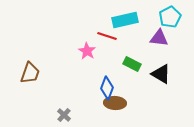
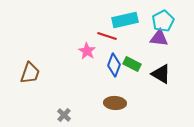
cyan pentagon: moved 7 px left, 4 px down
blue diamond: moved 7 px right, 23 px up
